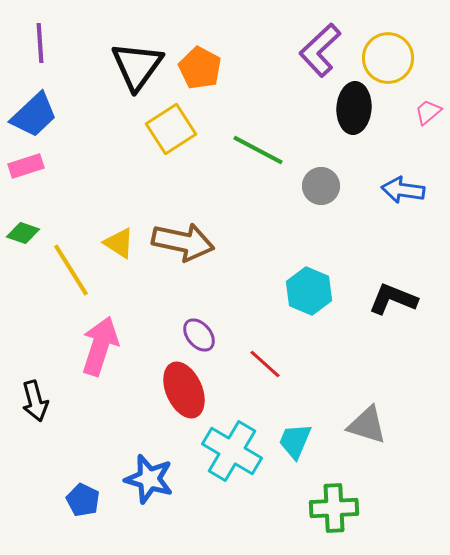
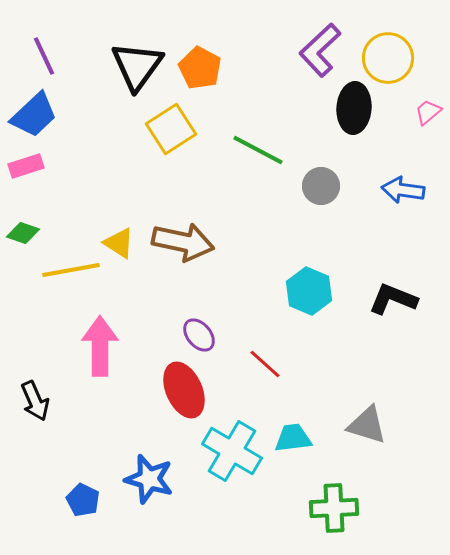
purple line: moved 4 px right, 13 px down; rotated 21 degrees counterclockwise
yellow line: rotated 68 degrees counterclockwise
pink arrow: rotated 18 degrees counterclockwise
black arrow: rotated 9 degrees counterclockwise
cyan trapezoid: moved 2 px left, 3 px up; rotated 60 degrees clockwise
